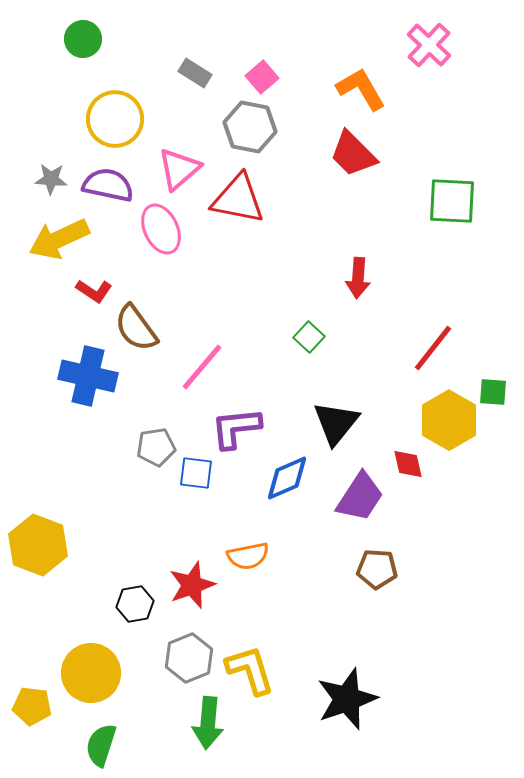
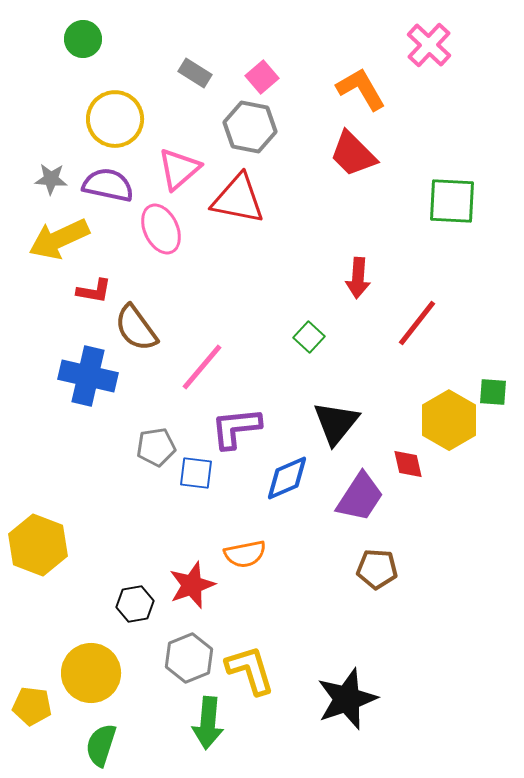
red L-shape at (94, 291): rotated 24 degrees counterclockwise
red line at (433, 348): moved 16 px left, 25 px up
orange semicircle at (248, 556): moved 3 px left, 2 px up
